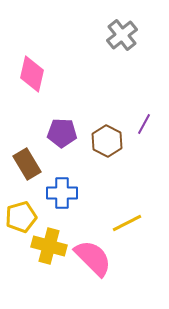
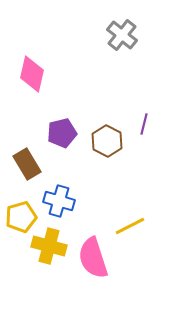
gray cross: rotated 12 degrees counterclockwise
purple line: rotated 15 degrees counterclockwise
purple pentagon: rotated 16 degrees counterclockwise
blue cross: moved 3 px left, 8 px down; rotated 16 degrees clockwise
yellow line: moved 3 px right, 3 px down
pink semicircle: rotated 153 degrees counterclockwise
